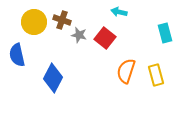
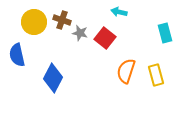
gray star: moved 1 px right, 2 px up
